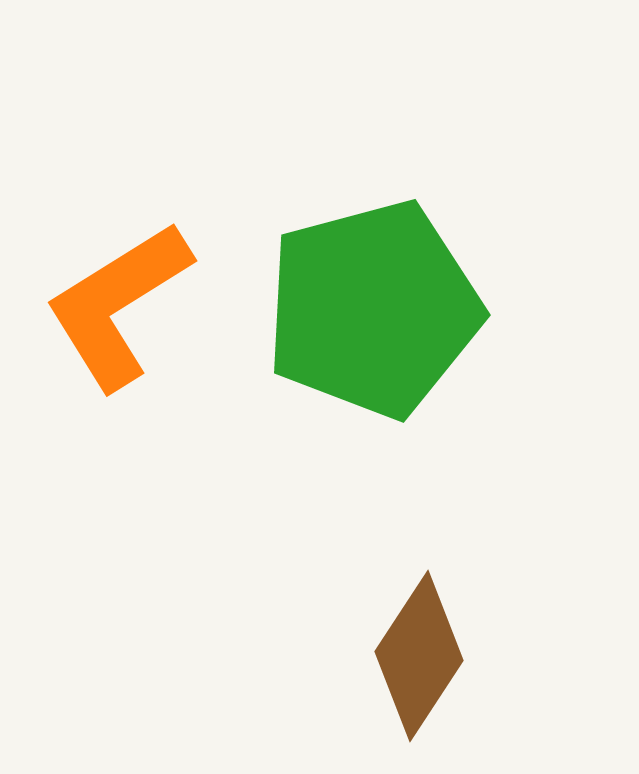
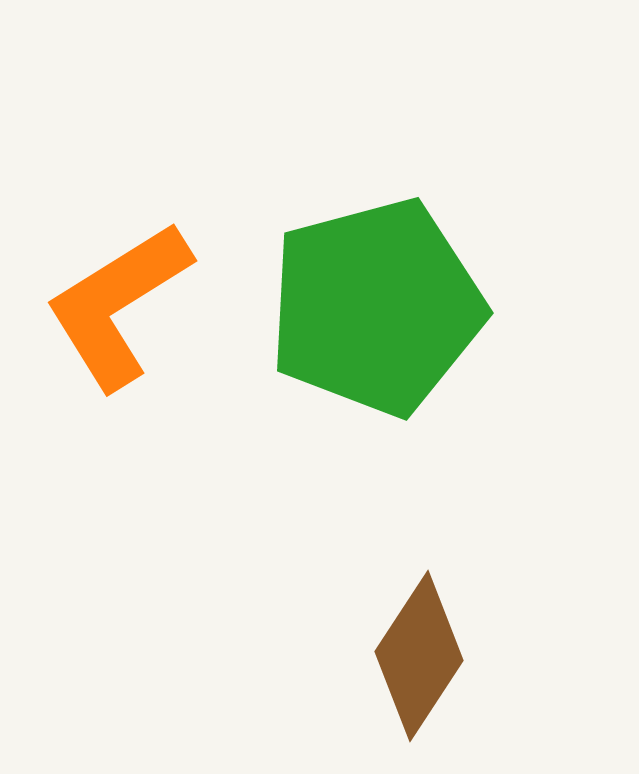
green pentagon: moved 3 px right, 2 px up
